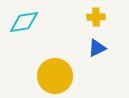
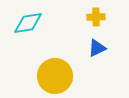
cyan diamond: moved 4 px right, 1 px down
